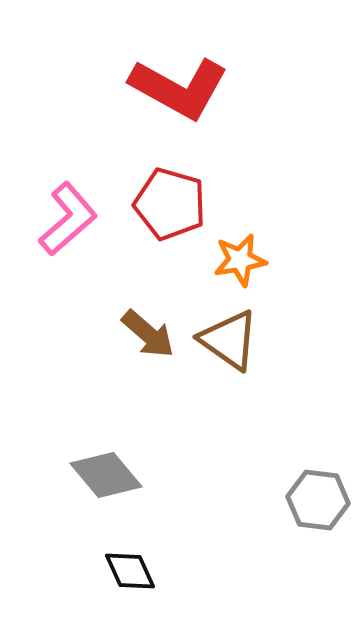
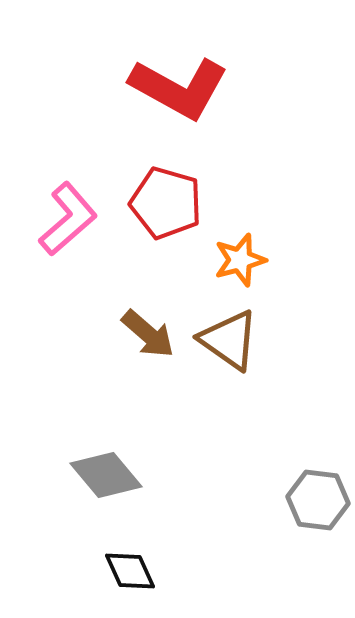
red pentagon: moved 4 px left, 1 px up
orange star: rotated 6 degrees counterclockwise
